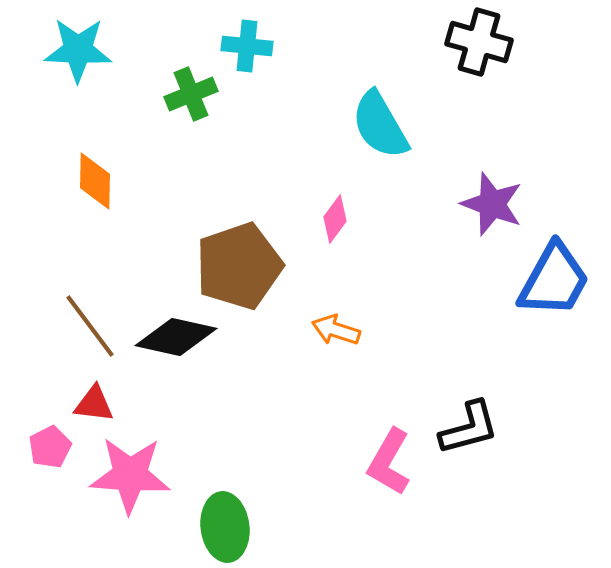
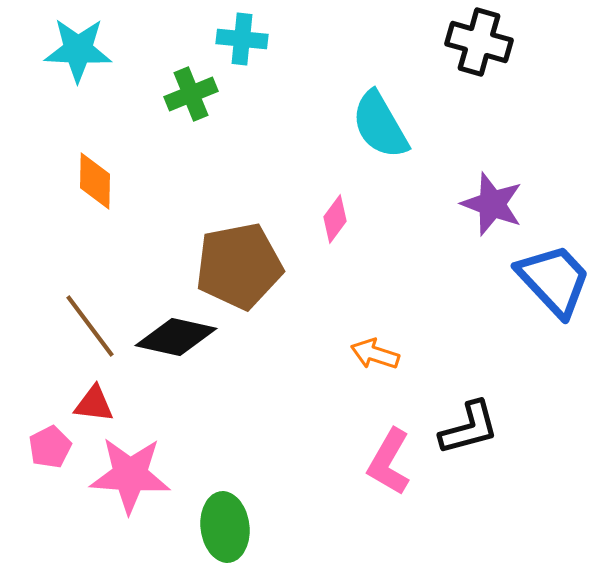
cyan cross: moved 5 px left, 7 px up
brown pentagon: rotated 8 degrees clockwise
blue trapezoid: rotated 72 degrees counterclockwise
orange arrow: moved 39 px right, 24 px down
